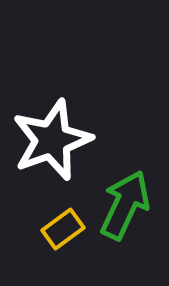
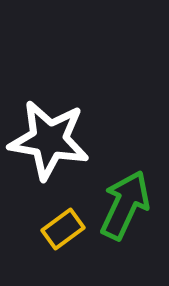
white star: moved 3 px left; rotated 30 degrees clockwise
